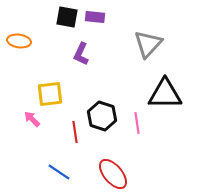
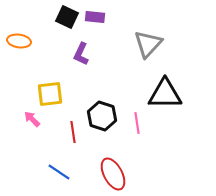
black square: rotated 15 degrees clockwise
red line: moved 2 px left
red ellipse: rotated 12 degrees clockwise
